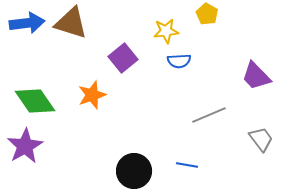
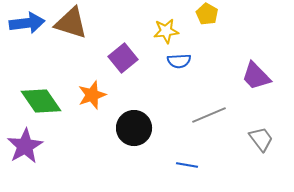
green diamond: moved 6 px right
black circle: moved 43 px up
